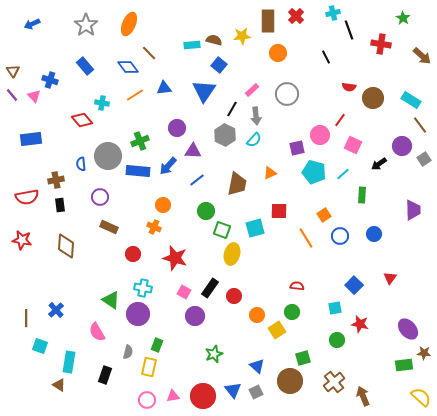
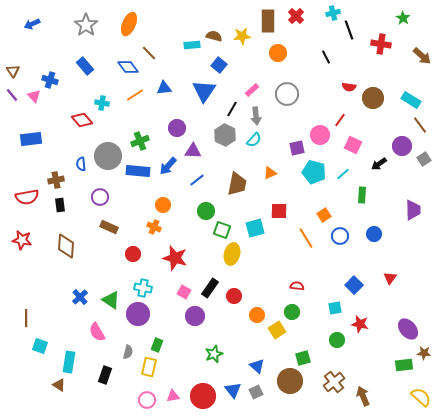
brown semicircle at (214, 40): moved 4 px up
blue cross at (56, 310): moved 24 px right, 13 px up
